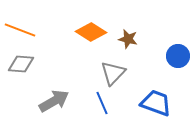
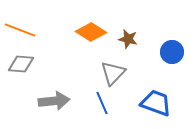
blue circle: moved 6 px left, 4 px up
gray arrow: rotated 24 degrees clockwise
